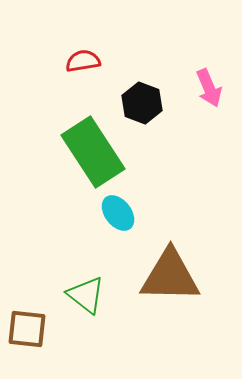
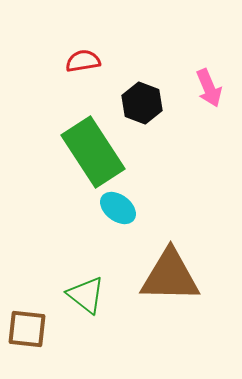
cyan ellipse: moved 5 px up; rotated 15 degrees counterclockwise
